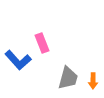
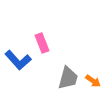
orange arrow: rotated 56 degrees counterclockwise
